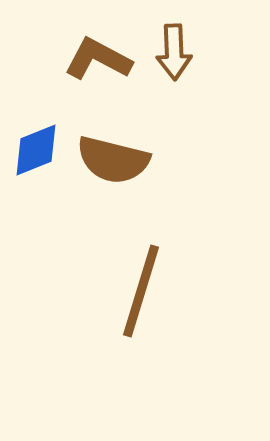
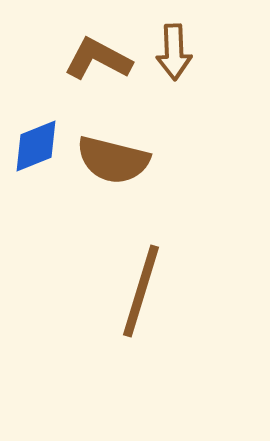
blue diamond: moved 4 px up
